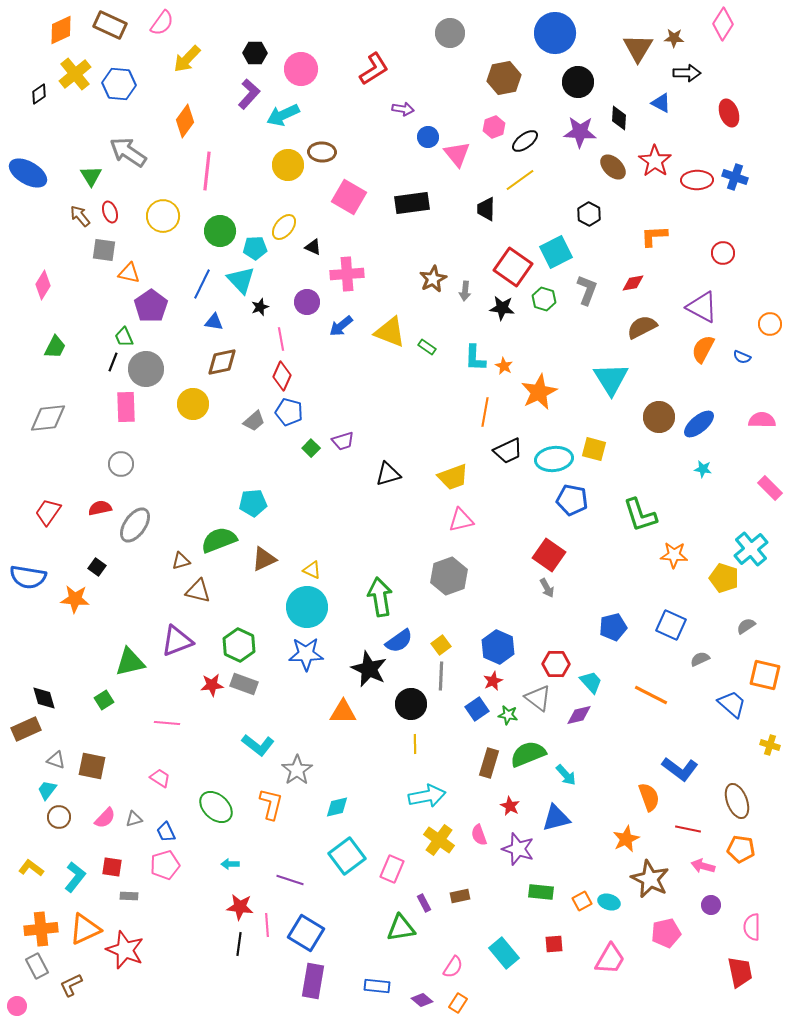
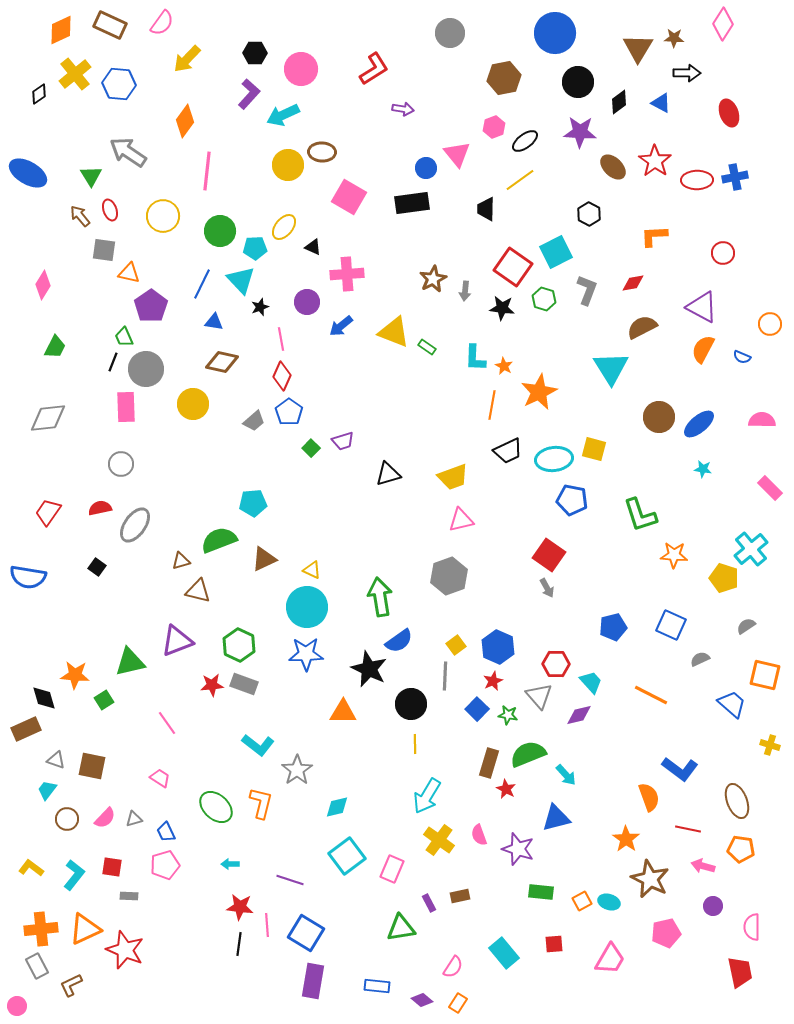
black diamond at (619, 118): moved 16 px up; rotated 50 degrees clockwise
blue circle at (428, 137): moved 2 px left, 31 px down
blue cross at (735, 177): rotated 30 degrees counterclockwise
red ellipse at (110, 212): moved 2 px up
yellow triangle at (390, 332): moved 4 px right
brown diamond at (222, 362): rotated 24 degrees clockwise
cyan triangle at (611, 379): moved 11 px up
blue pentagon at (289, 412): rotated 20 degrees clockwise
orange line at (485, 412): moved 7 px right, 7 px up
orange star at (75, 599): moved 76 px down
yellow square at (441, 645): moved 15 px right
gray line at (441, 676): moved 4 px right
gray triangle at (538, 698): moved 1 px right, 2 px up; rotated 12 degrees clockwise
blue square at (477, 709): rotated 10 degrees counterclockwise
pink line at (167, 723): rotated 50 degrees clockwise
cyan arrow at (427, 796): rotated 132 degrees clockwise
orange L-shape at (271, 804): moved 10 px left, 1 px up
red star at (510, 806): moved 4 px left, 17 px up
brown circle at (59, 817): moved 8 px right, 2 px down
orange star at (626, 839): rotated 12 degrees counterclockwise
cyan L-shape at (75, 877): moved 1 px left, 2 px up
purple rectangle at (424, 903): moved 5 px right
purple circle at (711, 905): moved 2 px right, 1 px down
